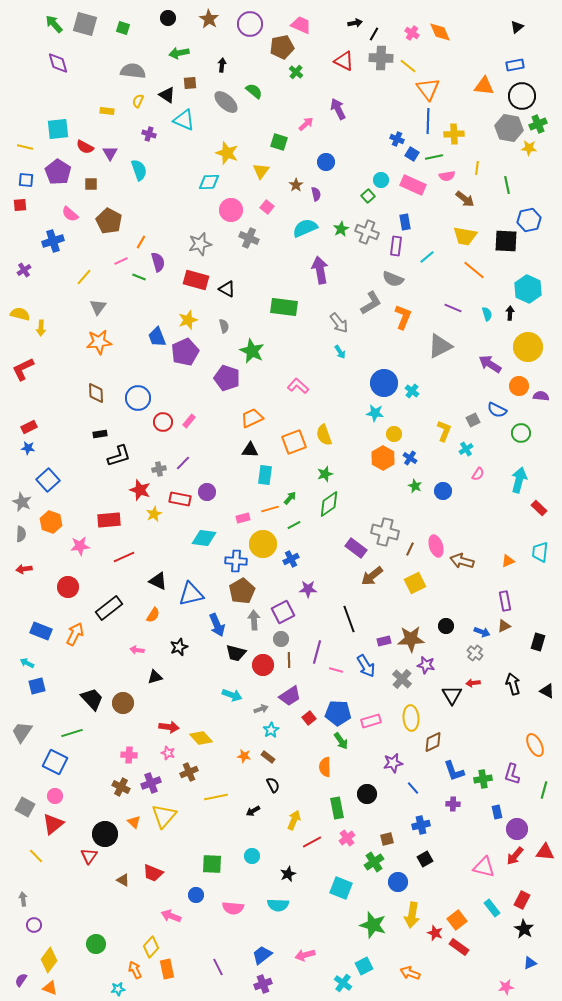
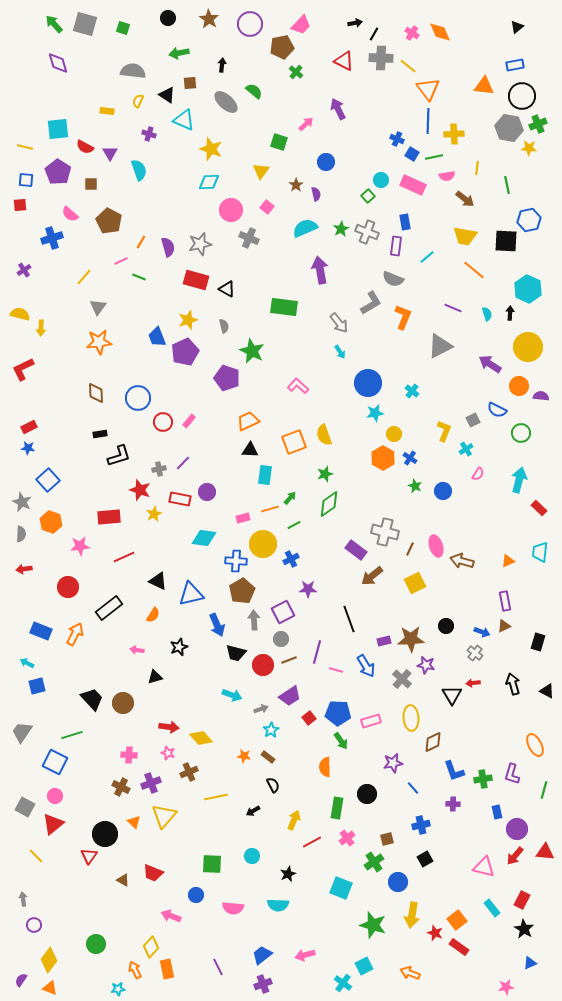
pink trapezoid at (301, 25): rotated 110 degrees clockwise
yellow star at (227, 153): moved 16 px left, 4 px up
blue cross at (53, 241): moved 1 px left, 3 px up
purple semicircle at (158, 262): moved 10 px right, 15 px up
blue circle at (384, 383): moved 16 px left
cyan star at (375, 413): rotated 18 degrees counterclockwise
orange trapezoid at (252, 418): moved 4 px left, 3 px down
red rectangle at (109, 520): moved 3 px up
purple rectangle at (356, 548): moved 2 px down
brown line at (289, 660): rotated 70 degrees clockwise
green line at (72, 733): moved 2 px down
green rectangle at (337, 808): rotated 20 degrees clockwise
